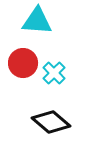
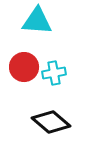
red circle: moved 1 px right, 4 px down
cyan cross: rotated 35 degrees clockwise
